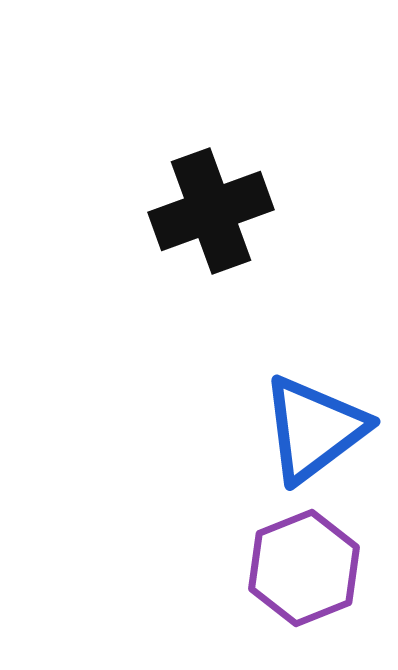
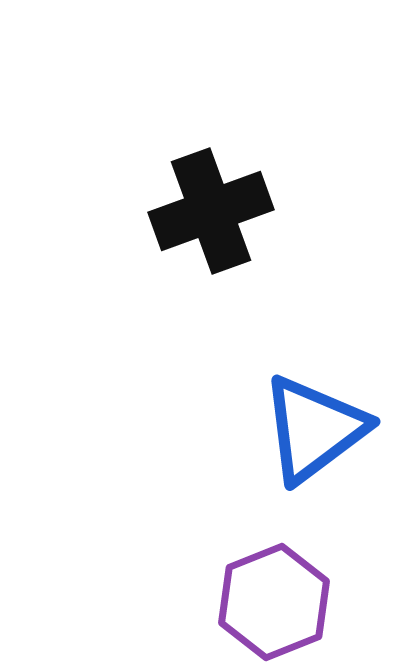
purple hexagon: moved 30 px left, 34 px down
